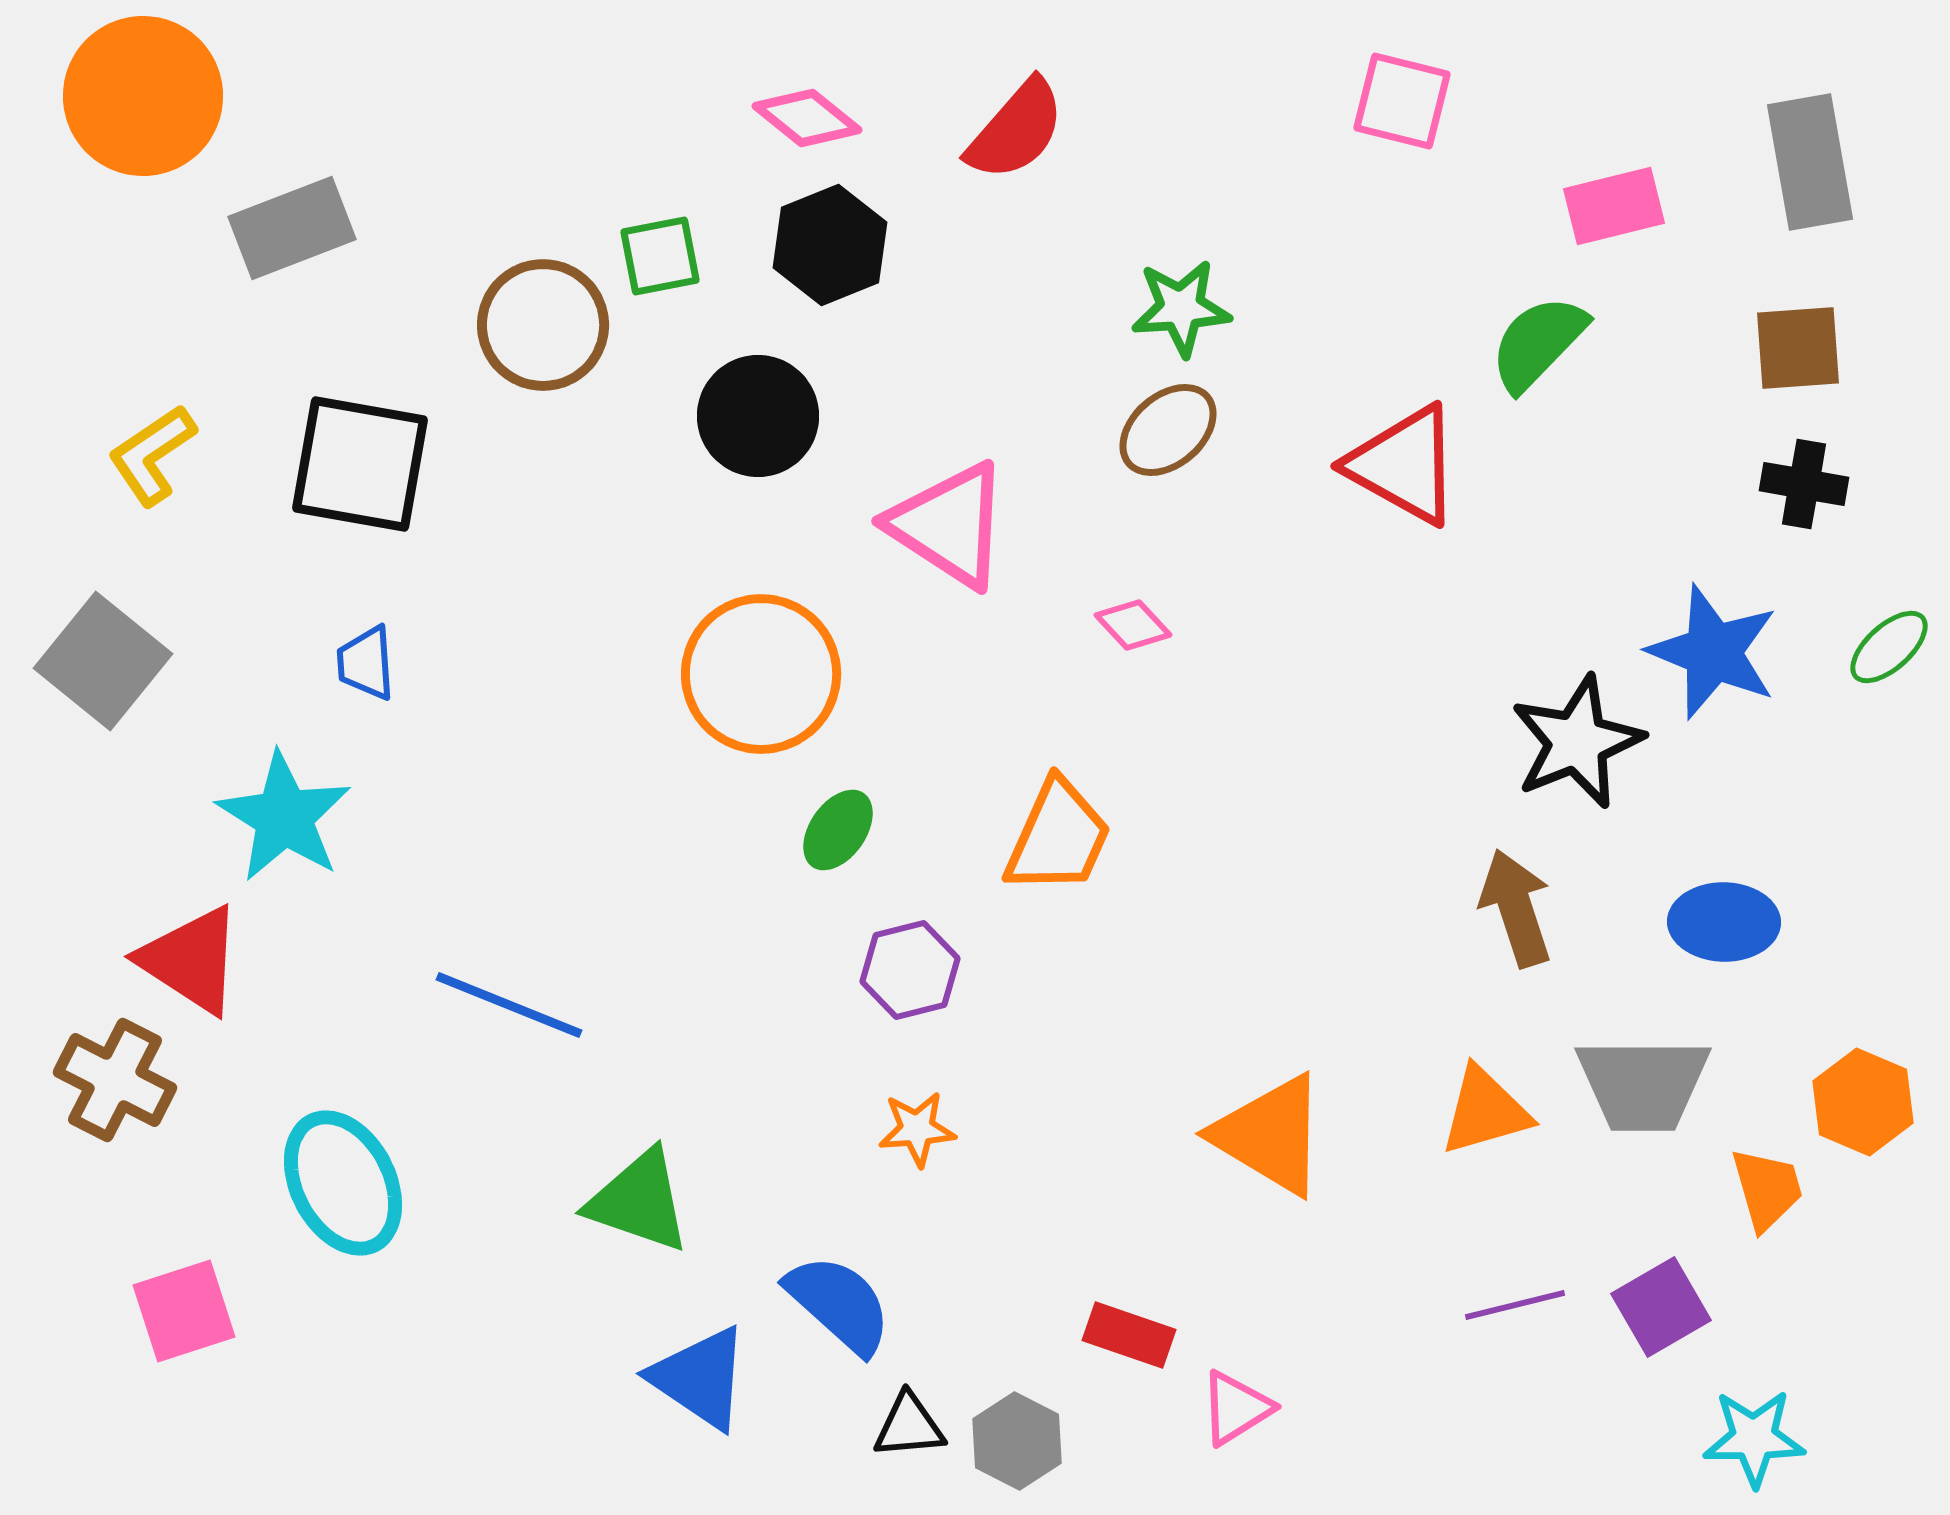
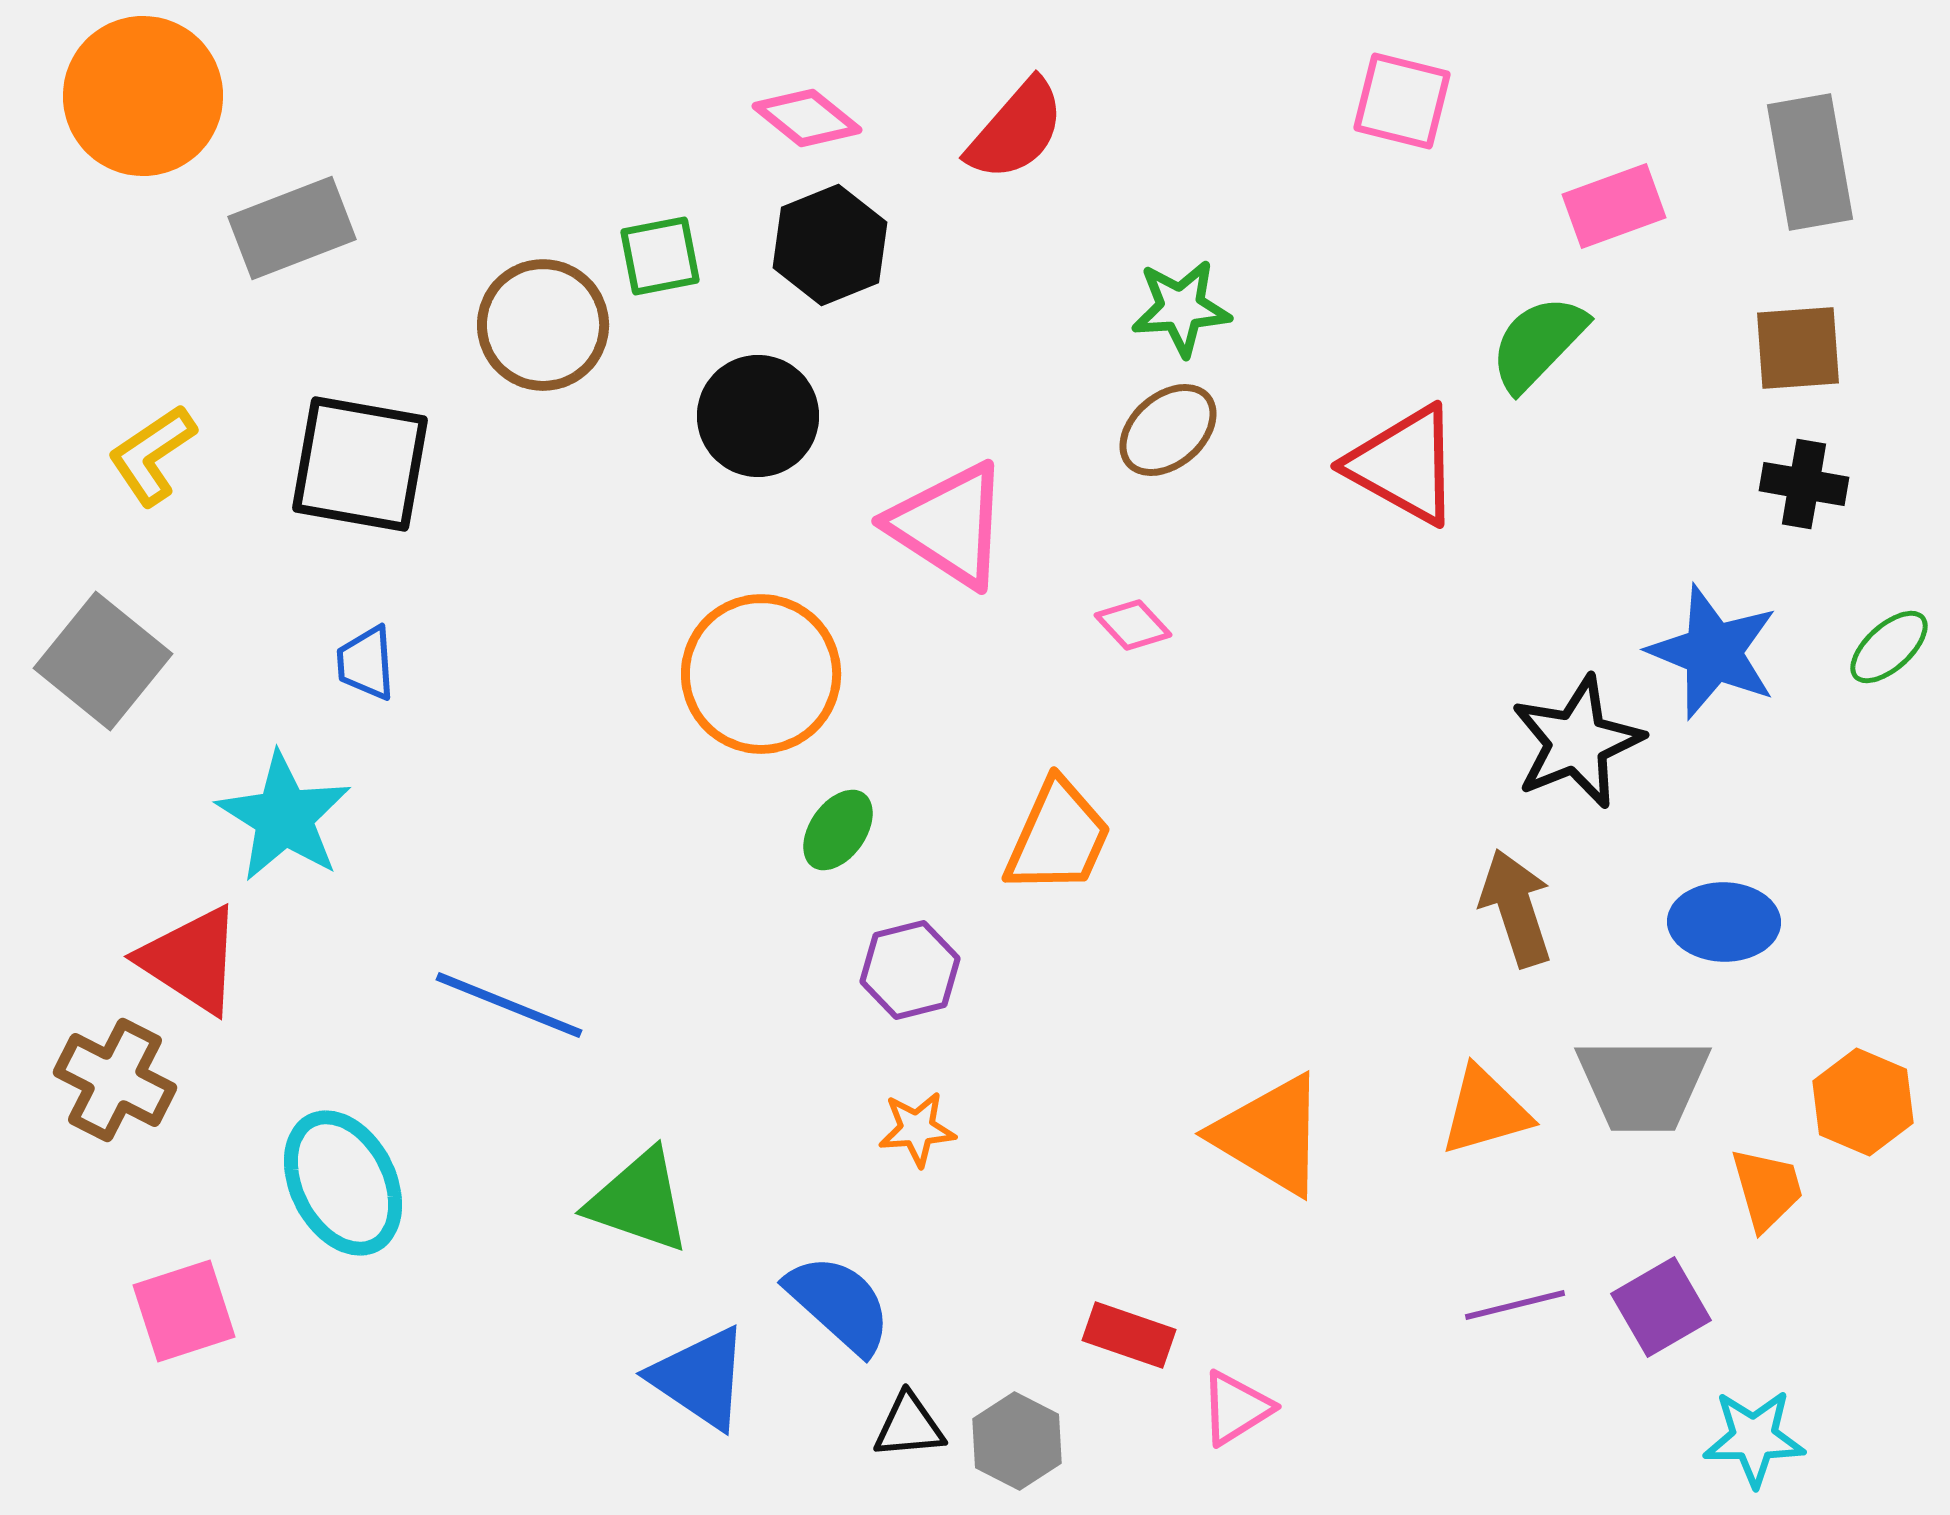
pink rectangle at (1614, 206): rotated 6 degrees counterclockwise
